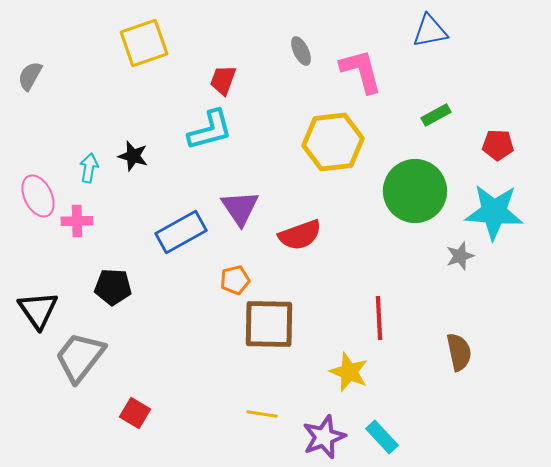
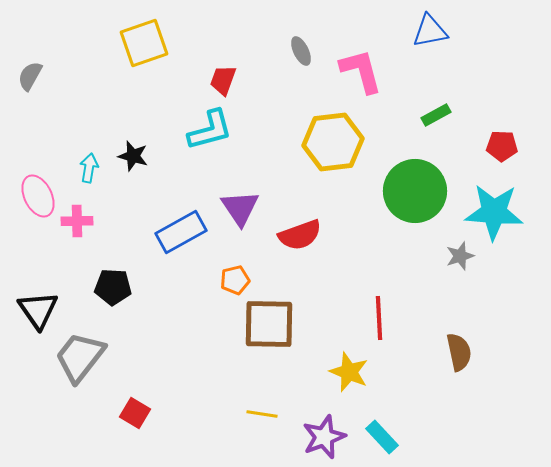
red pentagon: moved 4 px right, 1 px down
